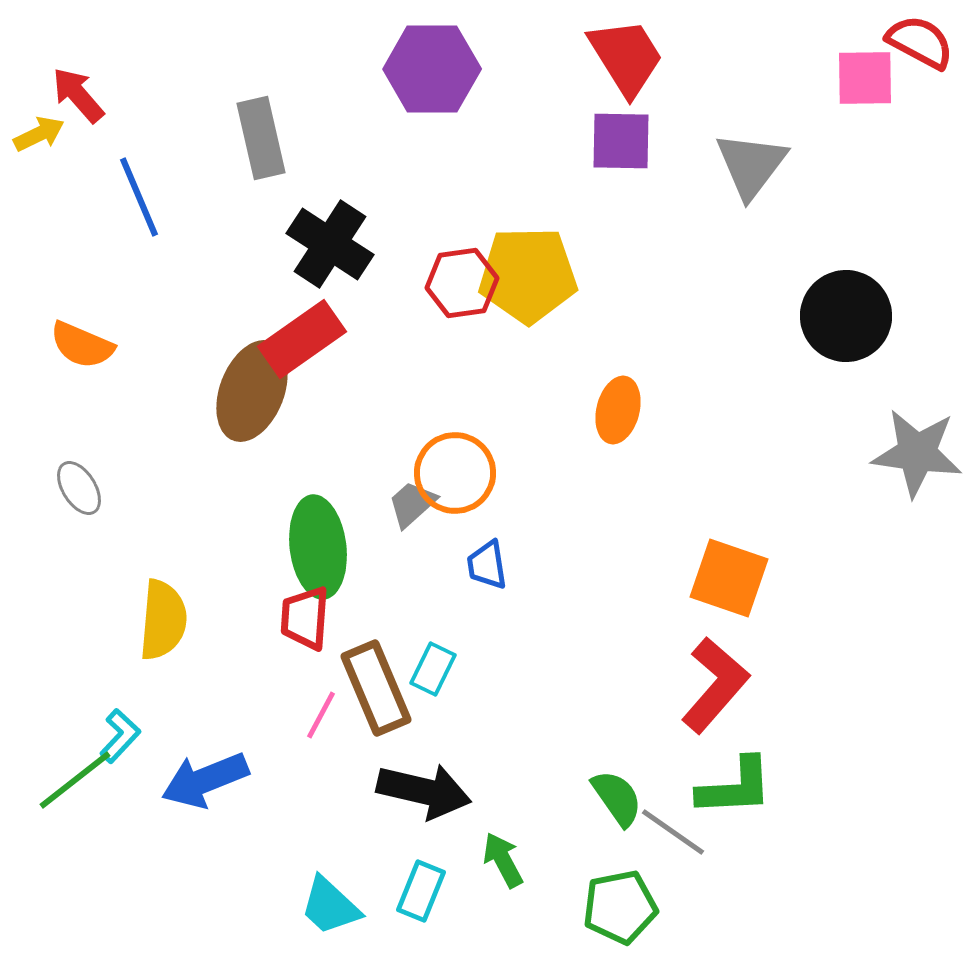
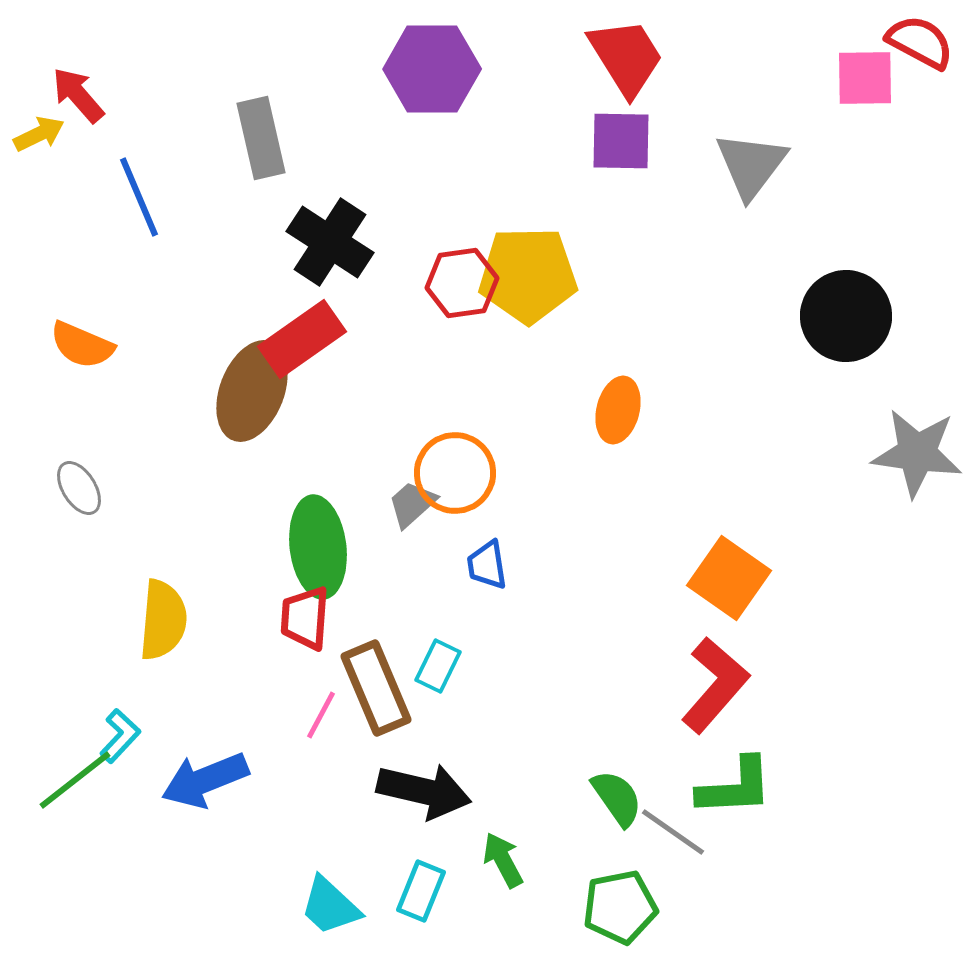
black cross at (330, 244): moved 2 px up
orange square at (729, 578): rotated 16 degrees clockwise
cyan rectangle at (433, 669): moved 5 px right, 3 px up
